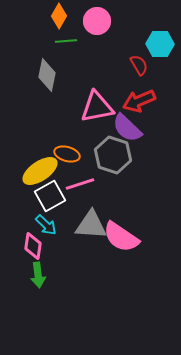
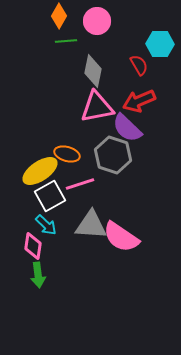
gray diamond: moved 46 px right, 4 px up
